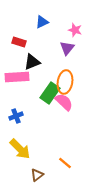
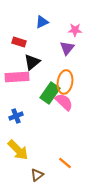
pink star: rotated 16 degrees counterclockwise
black triangle: rotated 18 degrees counterclockwise
yellow arrow: moved 2 px left, 1 px down
